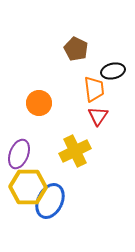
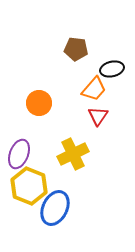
brown pentagon: rotated 20 degrees counterclockwise
black ellipse: moved 1 px left, 2 px up
orange trapezoid: rotated 48 degrees clockwise
yellow cross: moved 2 px left, 3 px down
yellow hexagon: moved 1 px right, 1 px up; rotated 21 degrees clockwise
blue ellipse: moved 5 px right, 7 px down
